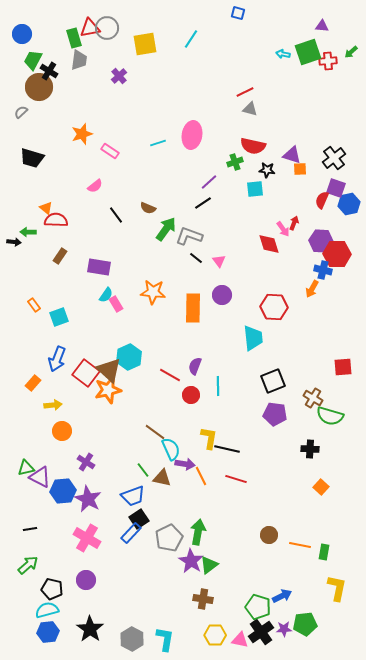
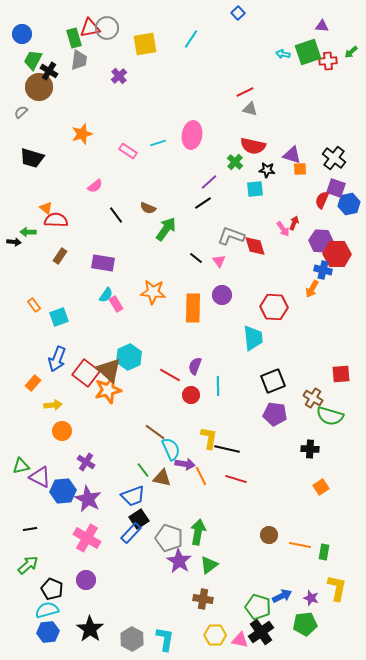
blue square at (238, 13): rotated 32 degrees clockwise
pink rectangle at (110, 151): moved 18 px right
black cross at (334, 158): rotated 15 degrees counterclockwise
green cross at (235, 162): rotated 28 degrees counterclockwise
gray L-shape at (189, 236): moved 42 px right
red diamond at (269, 244): moved 14 px left, 2 px down
purple rectangle at (99, 267): moved 4 px right, 4 px up
red square at (343, 367): moved 2 px left, 7 px down
green triangle at (26, 468): moved 5 px left, 2 px up
orange square at (321, 487): rotated 14 degrees clockwise
gray pentagon at (169, 538): rotated 28 degrees counterclockwise
purple star at (191, 561): moved 12 px left
black pentagon at (52, 589): rotated 10 degrees clockwise
purple star at (284, 629): moved 27 px right, 31 px up; rotated 21 degrees clockwise
